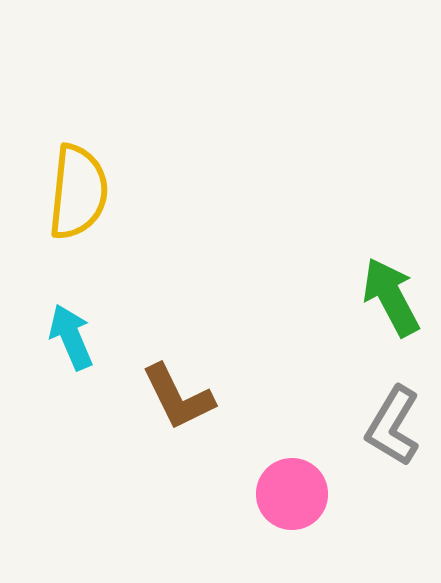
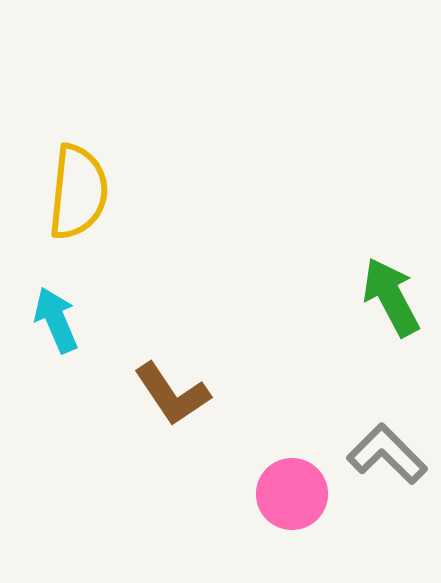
cyan arrow: moved 15 px left, 17 px up
brown L-shape: moved 6 px left, 3 px up; rotated 8 degrees counterclockwise
gray L-shape: moved 6 px left, 28 px down; rotated 104 degrees clockwise
